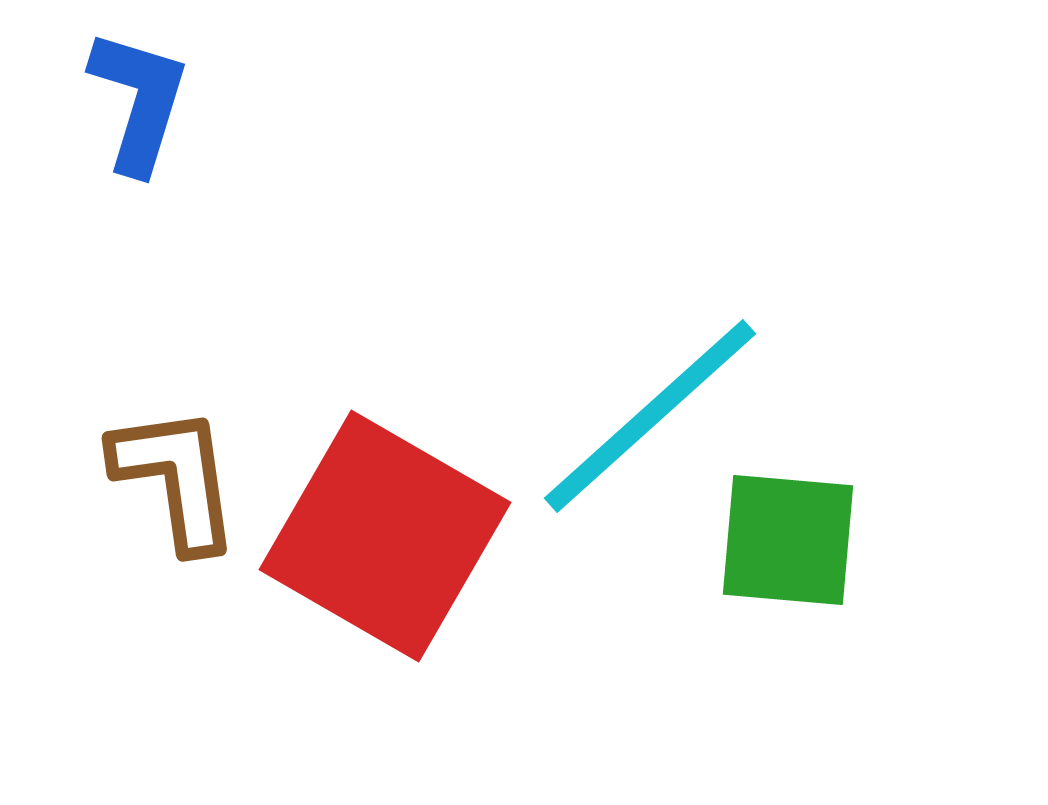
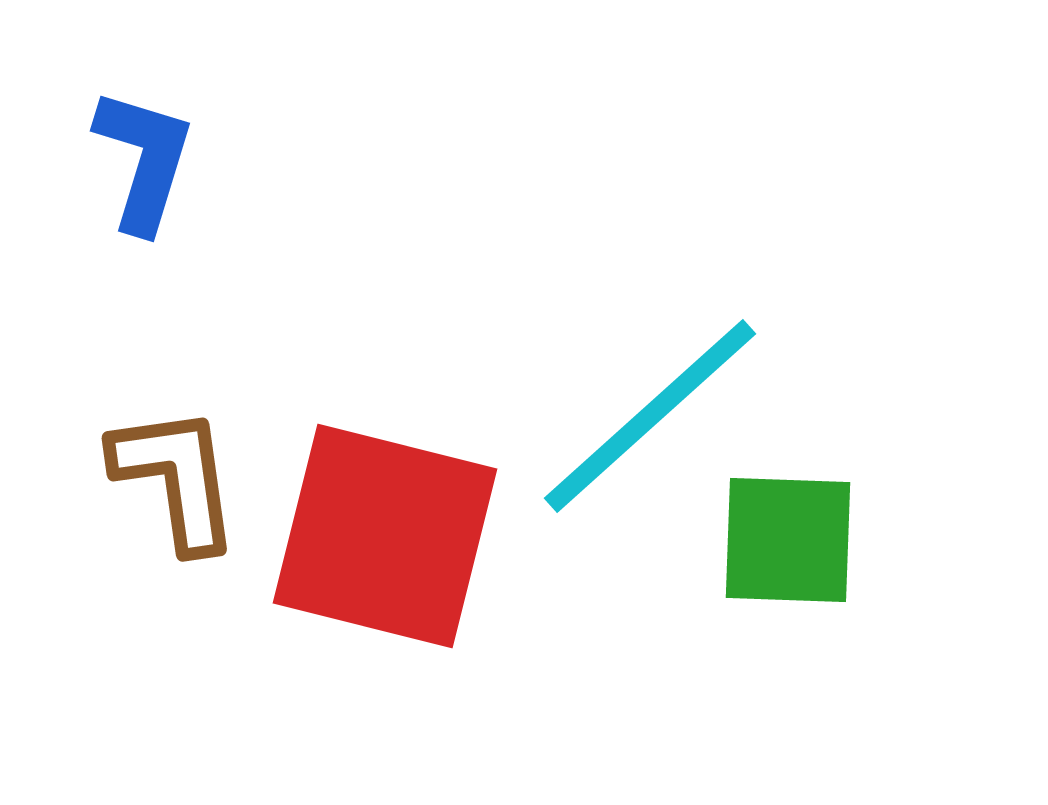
blue L-shape: moved 5 px right, 59 px down
red square: rotated 16 degrees counterclockwise
green square: rotated 3 degrees counterclockwise
